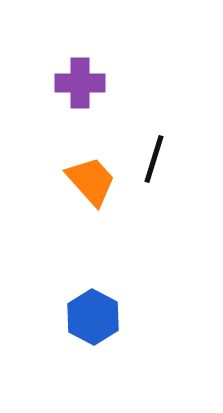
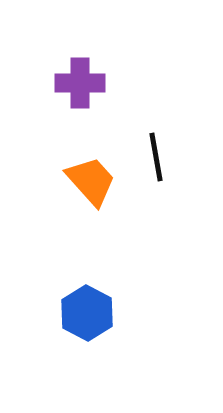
black line: moved 2 px right, 2 px up; rotated 27 degrees counterclockwise
blue hexagon: moved 6 px left, 4 px up
